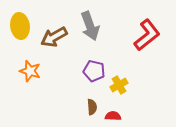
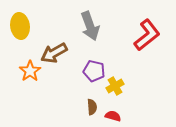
brown arrow: moved 16 px down
orange star: rotated 20 degrees clockwise
yellow cross: moved 4 px left, 1 px down
red semicircle: rotated 14 degrees clockwise
